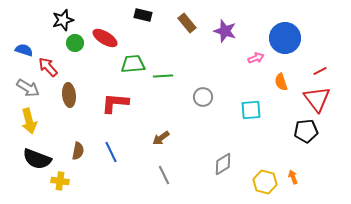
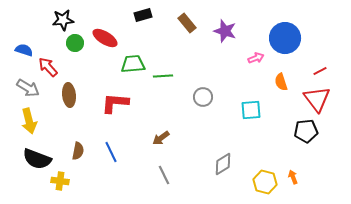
black rectangle: rotated 30 degrees counterclockwise
black star: rotated 10 degrees clockwise
